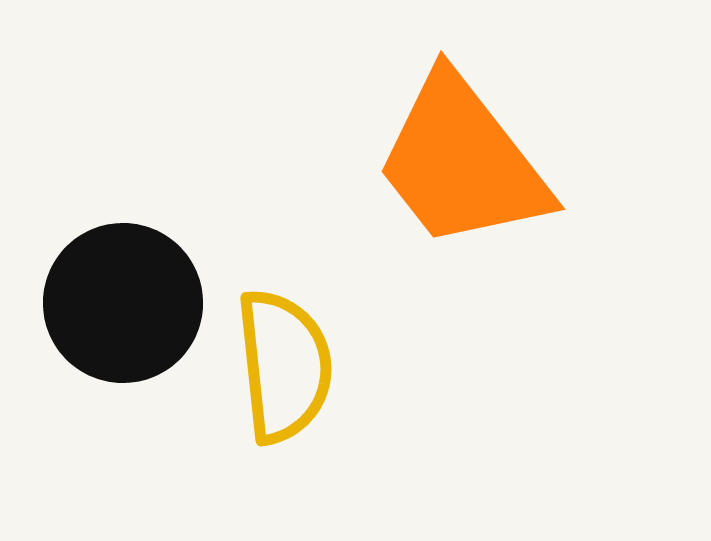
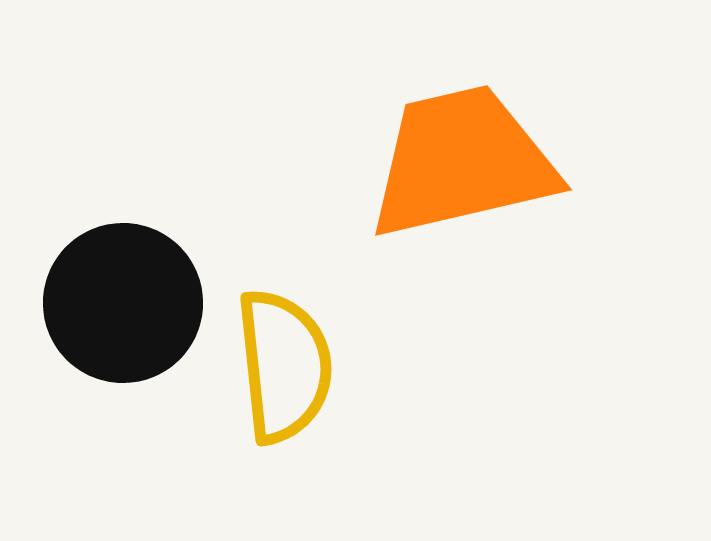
orange trapezoid: rotated 115 degrees clockwise
